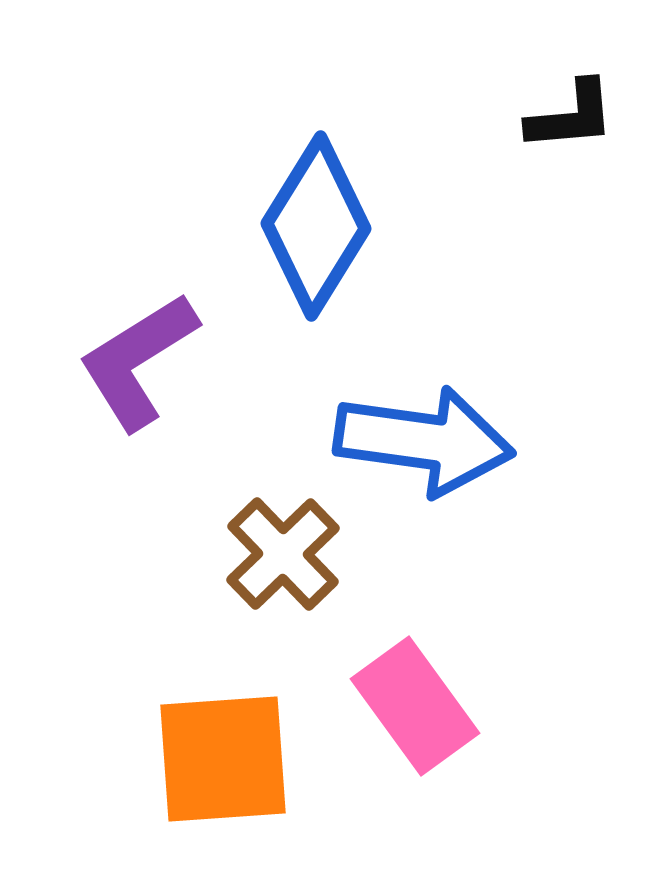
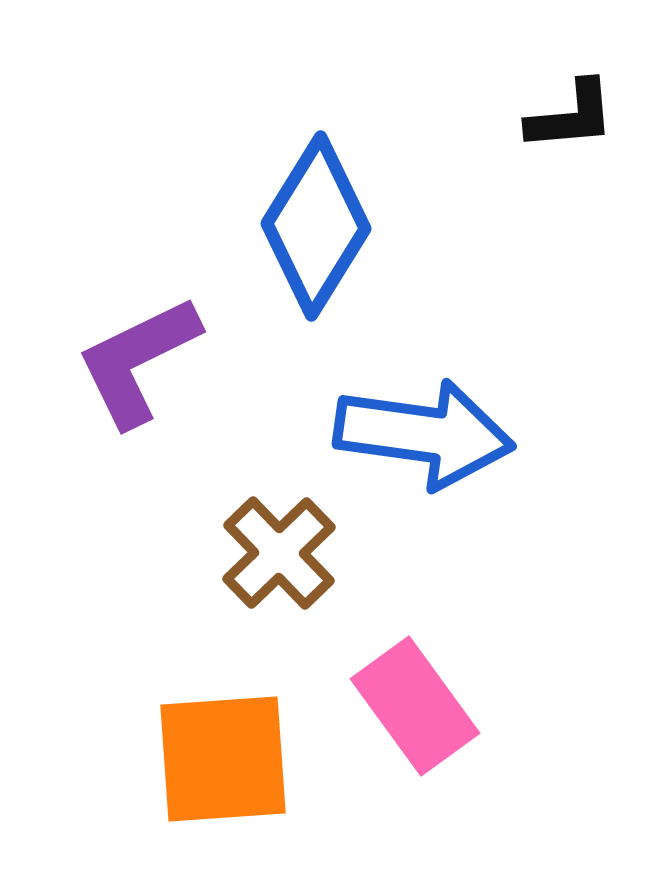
purple L-shape: rotated 6 degrees clockwise
blue arrow: moved 7 px up
brown cross: moved 4 px left, 1 px up
